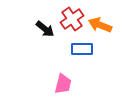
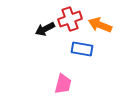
red cross: moved 2 px left; rotated 15 degrees clockwise
black arrow: rotated 114 degrees clockwise
blue rectangle: rotated 10 degrees clockwise
